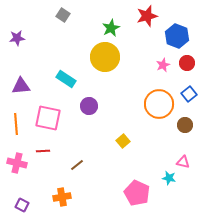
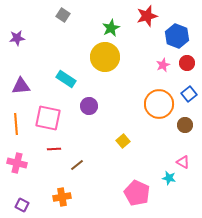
red line: moved 11 px right, 2 px up
pink triangle: rotated 16 degrees clockwise
